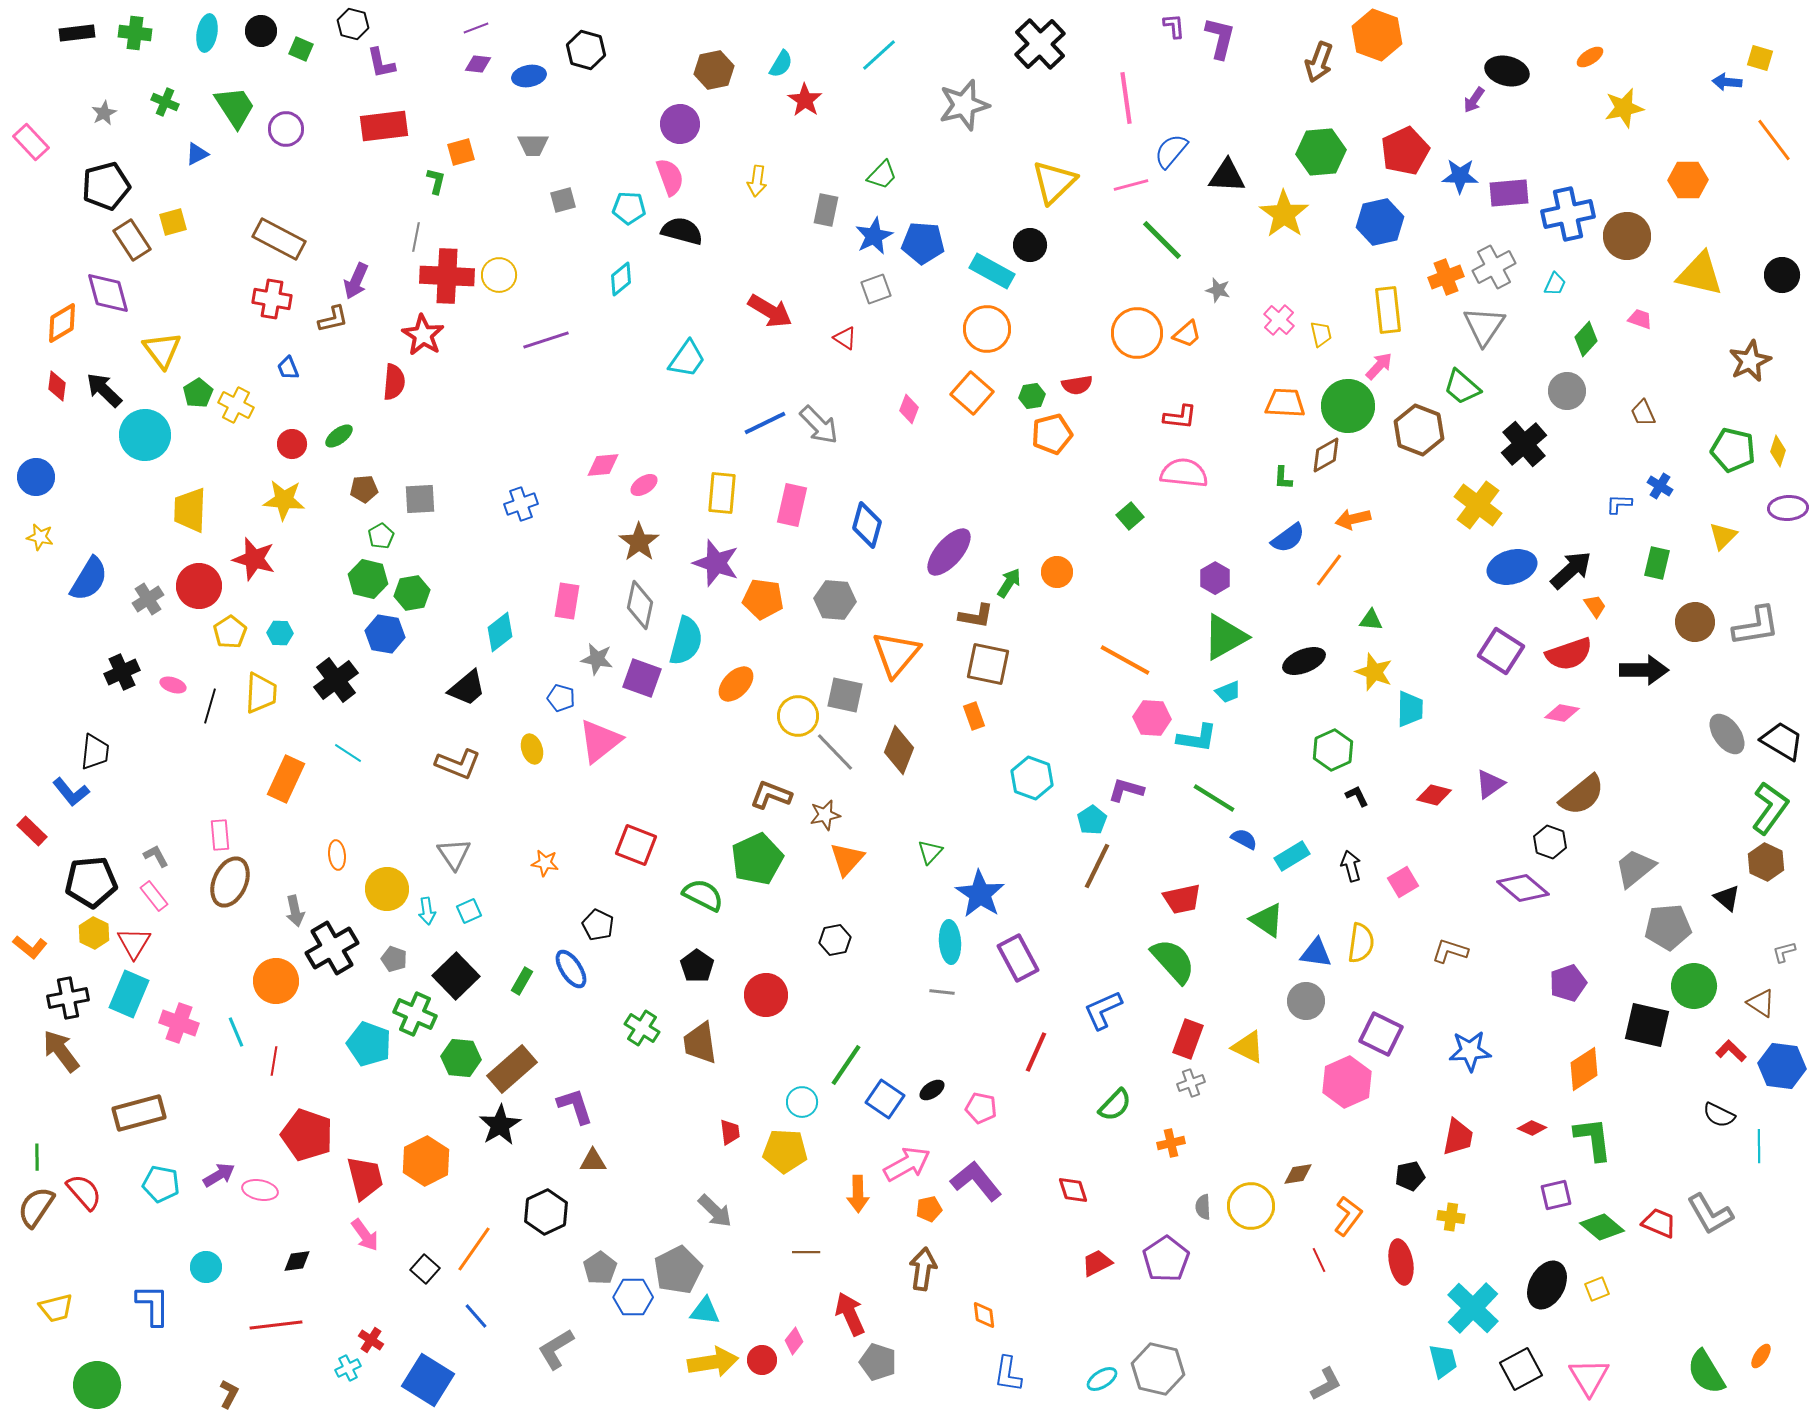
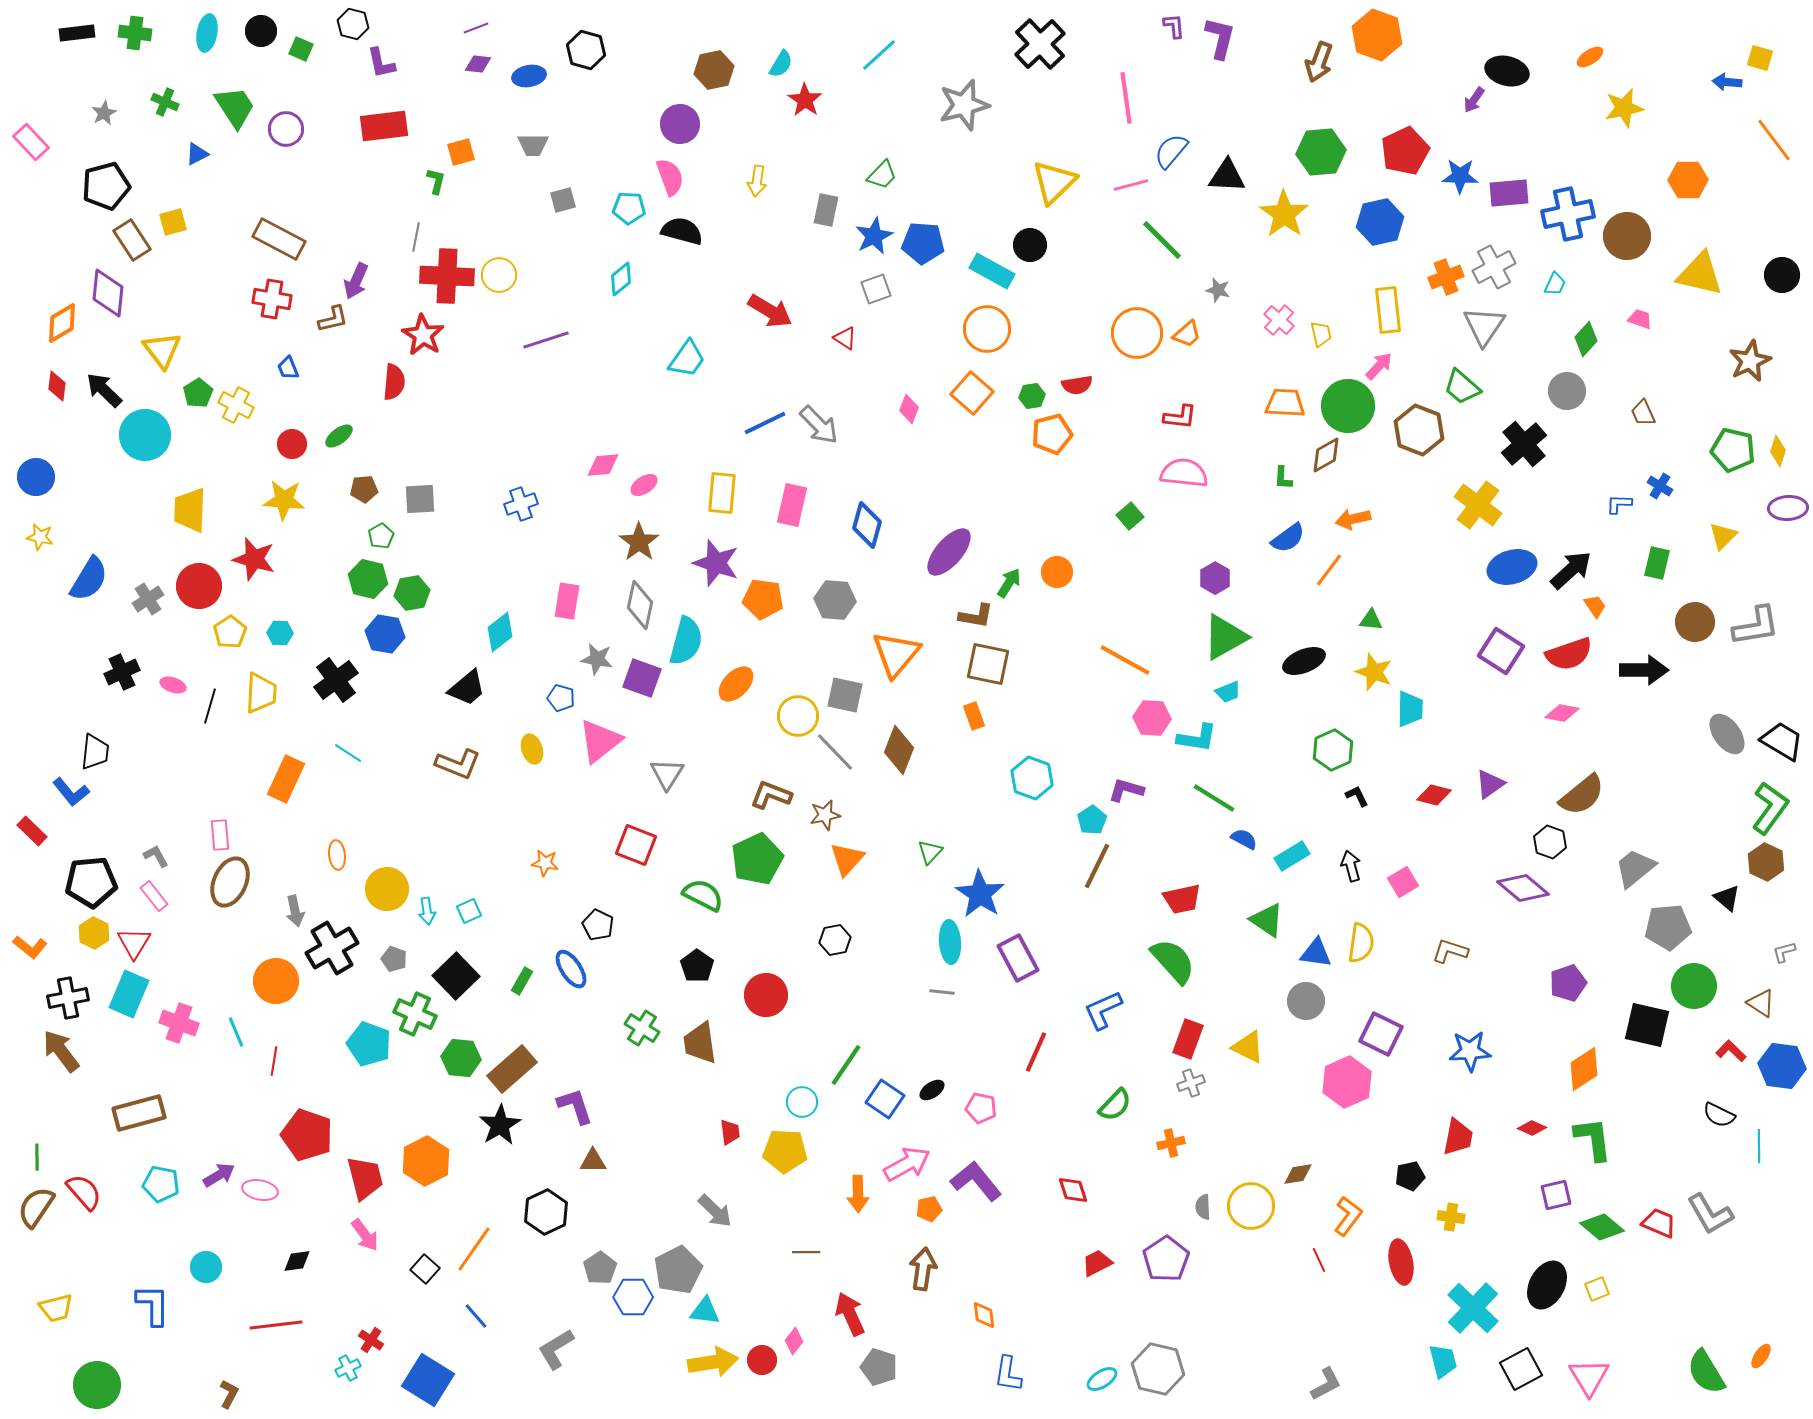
purple diamond at (108, 293): rotated 21 degrees clockwise
gray triangle at (454, 854): moved 213 px right, 80 px up; rotated 6 degrees clockwise
gray pentagon at (878, 1362): moved 1 px right, 5 px down
